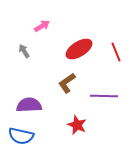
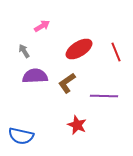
purple semicircle: moved 6 px right, 29 px up
